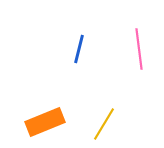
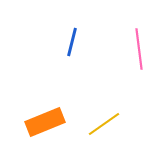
blue line: moved 7 px left, 7 px up
yellow line: rotated 24 degrees clockwise
